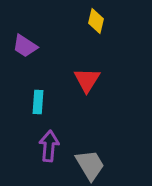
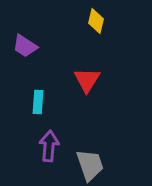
gray trapezoid: rotated 12 degrees clockwise
